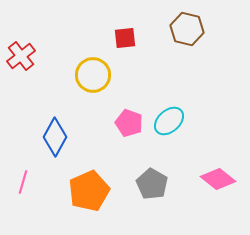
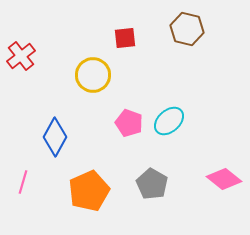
pink diamond: moved 6 px right
